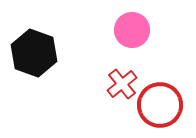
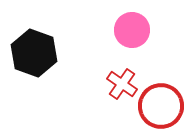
red cross: rotated 16 degrees counterclockwise
red circle: moved 1 px right, 1 px down
